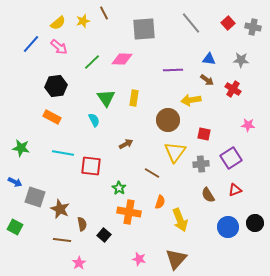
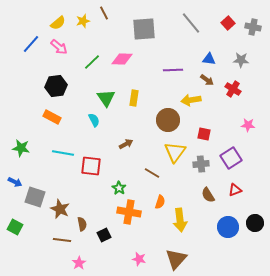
yellow arrow at (180, 220): rotated 15 degrees clockwise
black square at (104, 235): rotated 24 degrees clockwise
